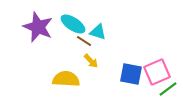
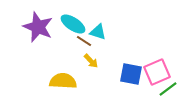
yellow semicircle: moved 3 px left, 2 px down
